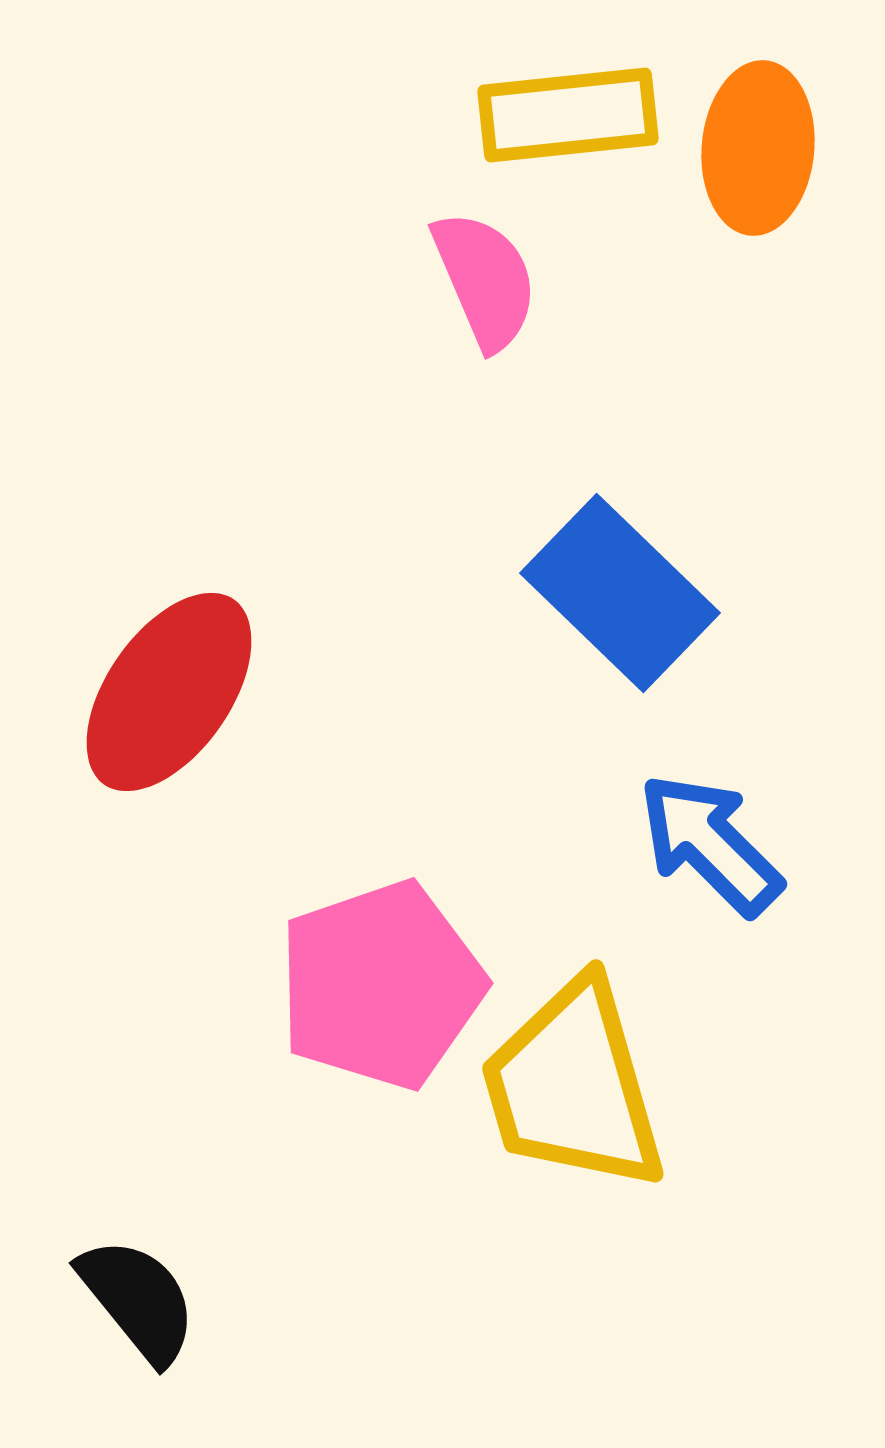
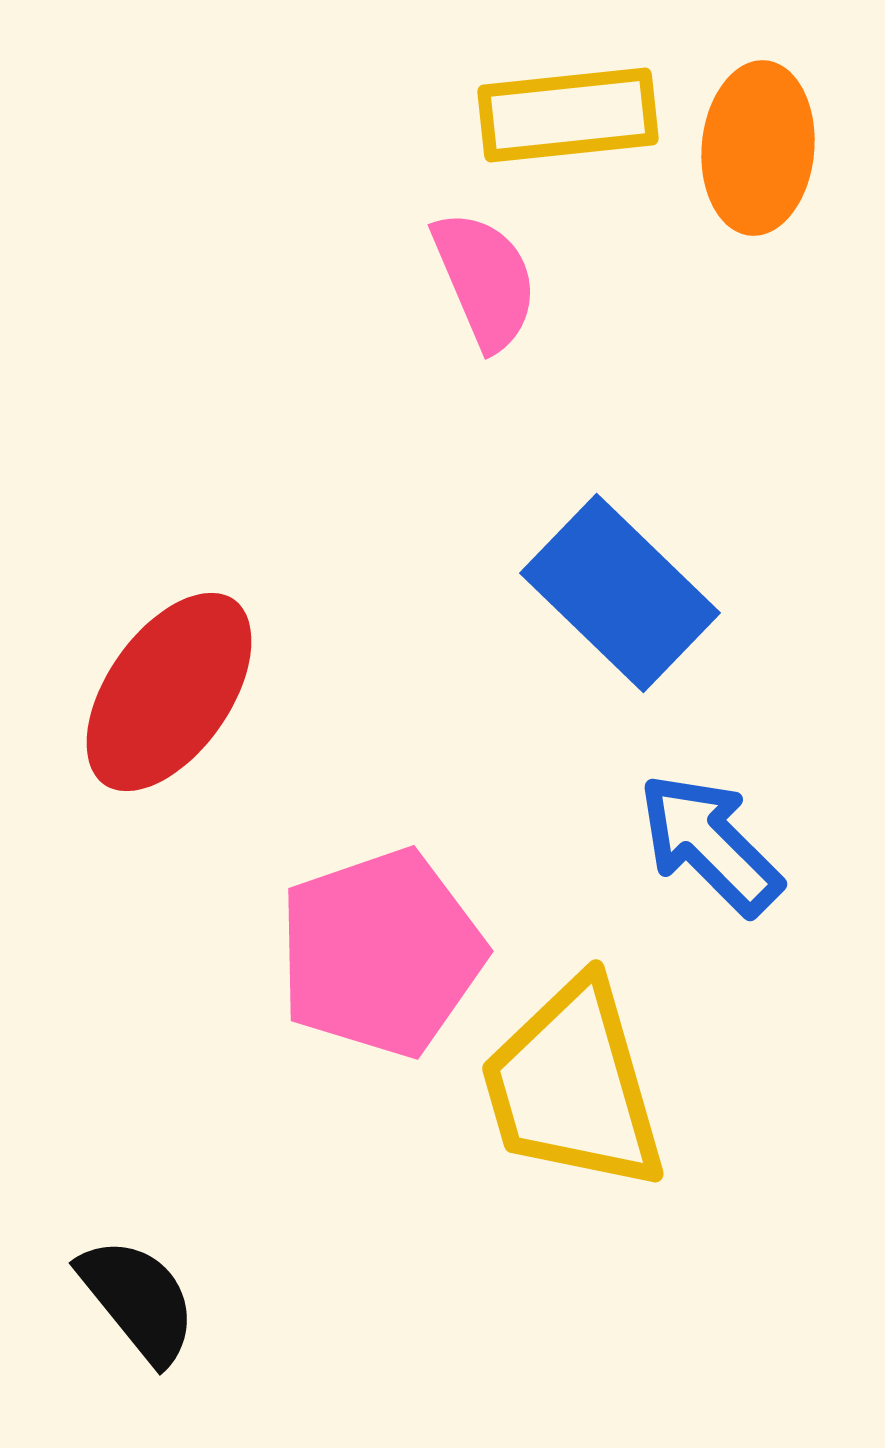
pink pentagon: moved 32 px up
